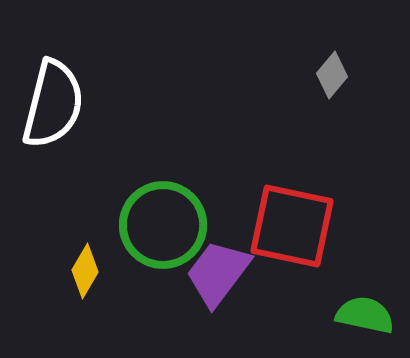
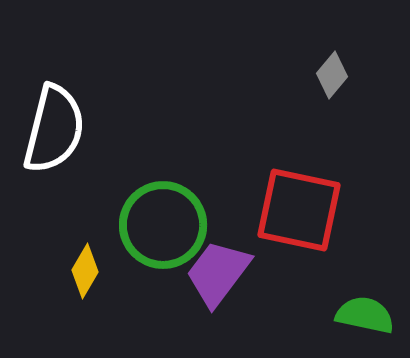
white semicircle: moved 1 px right, 25 px down
red square: moved 7 px right, 16 px up
